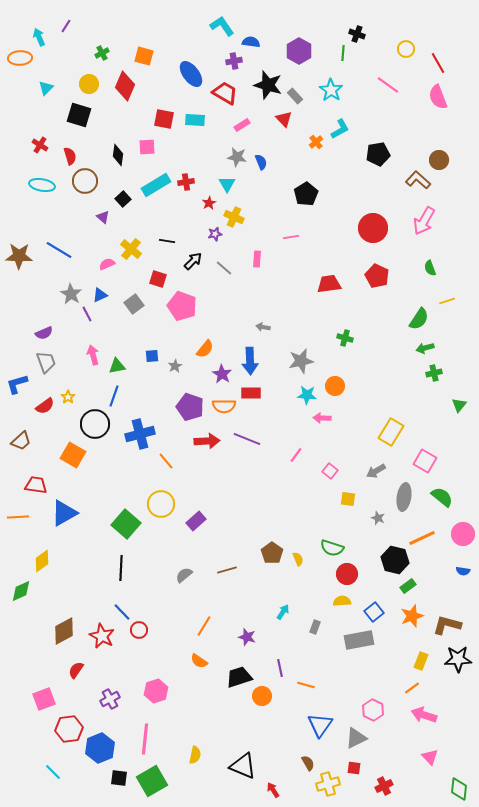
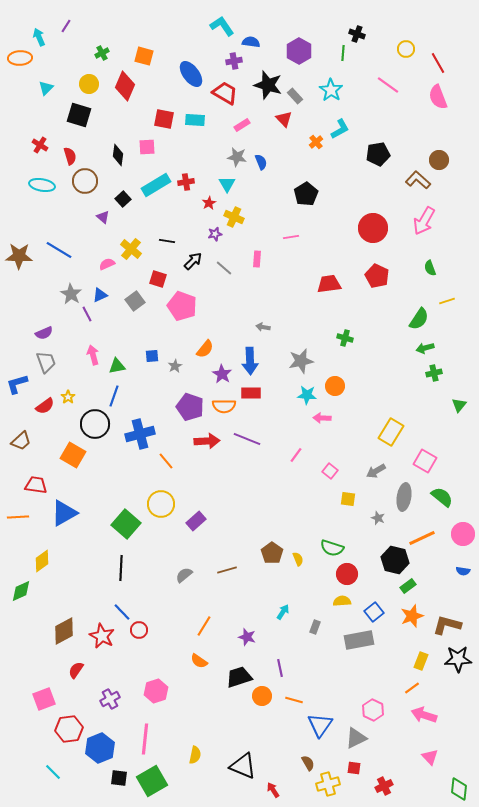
gray square at (134, 304): moved 1 px right, 3 px up
orange line at (306, 685): moved 12 px left, 15 px down
